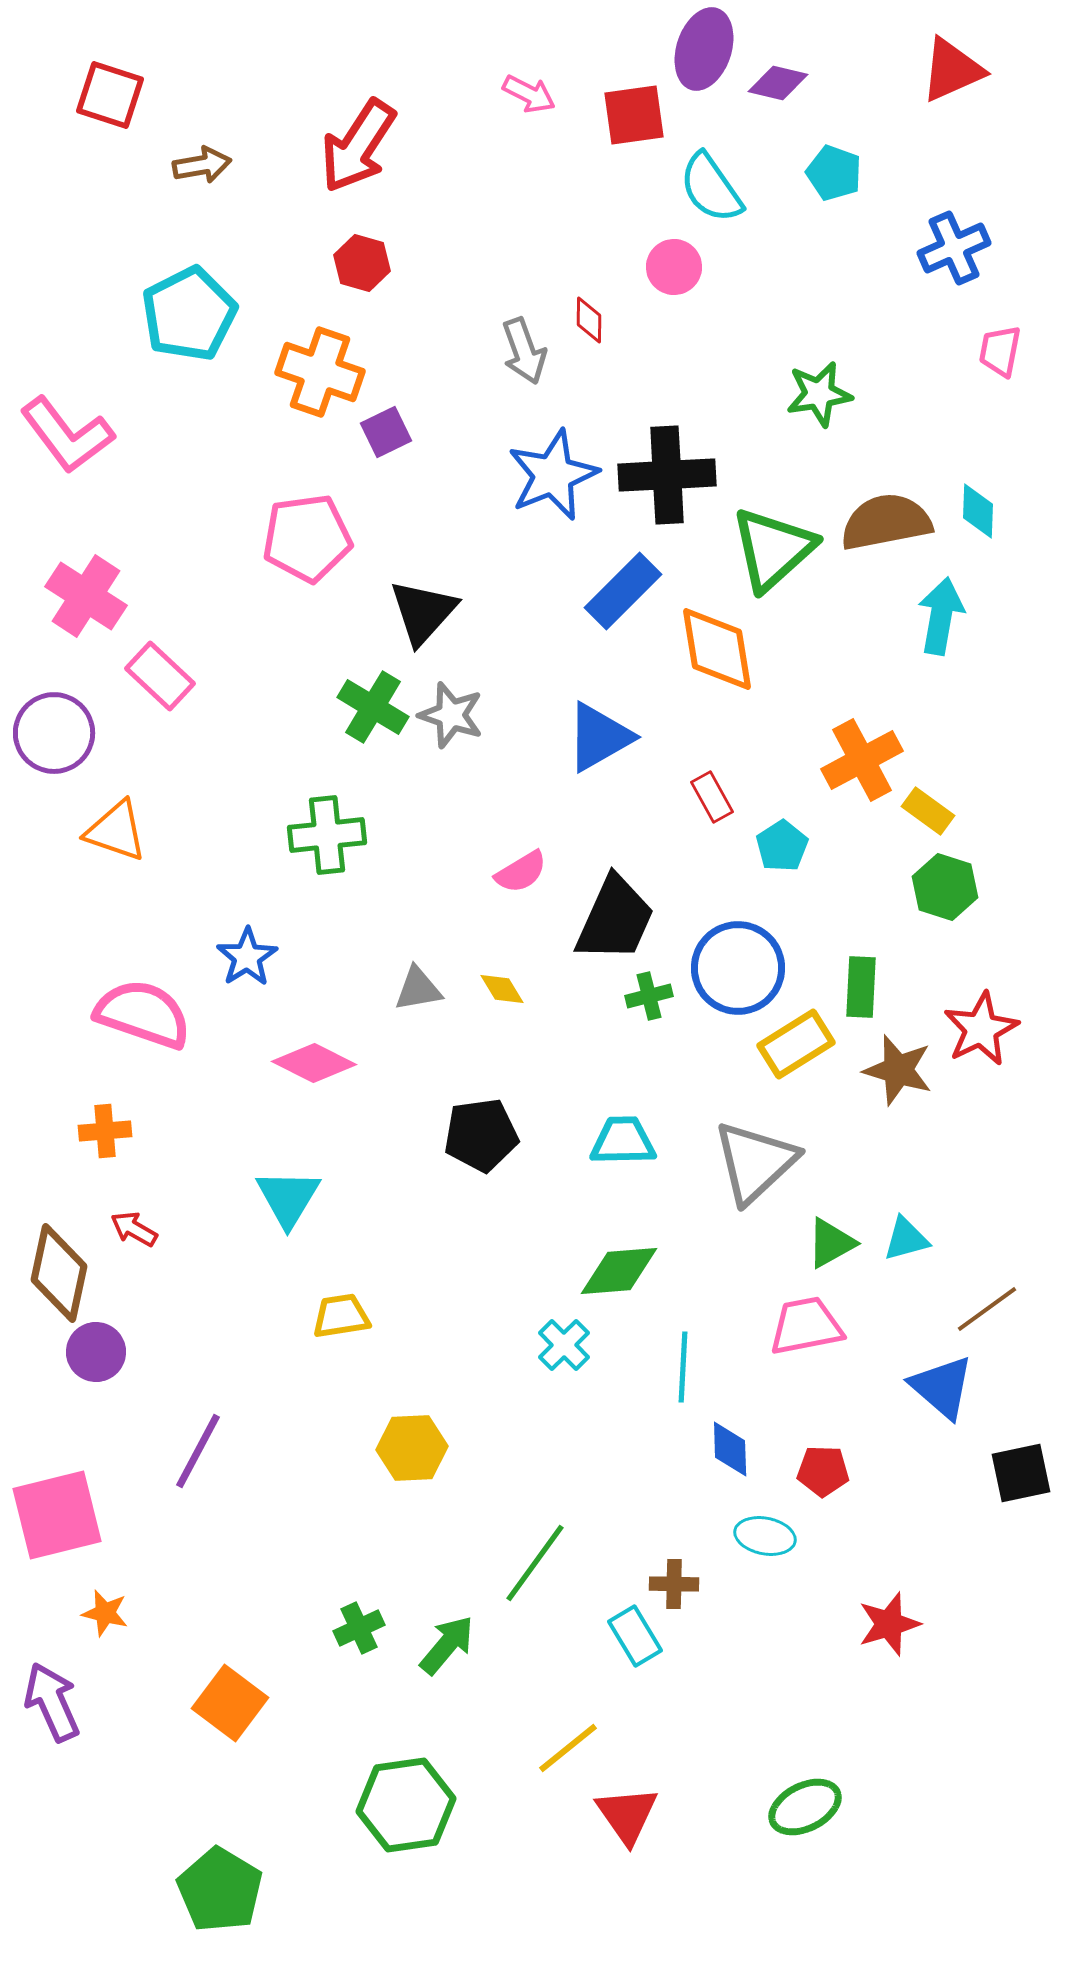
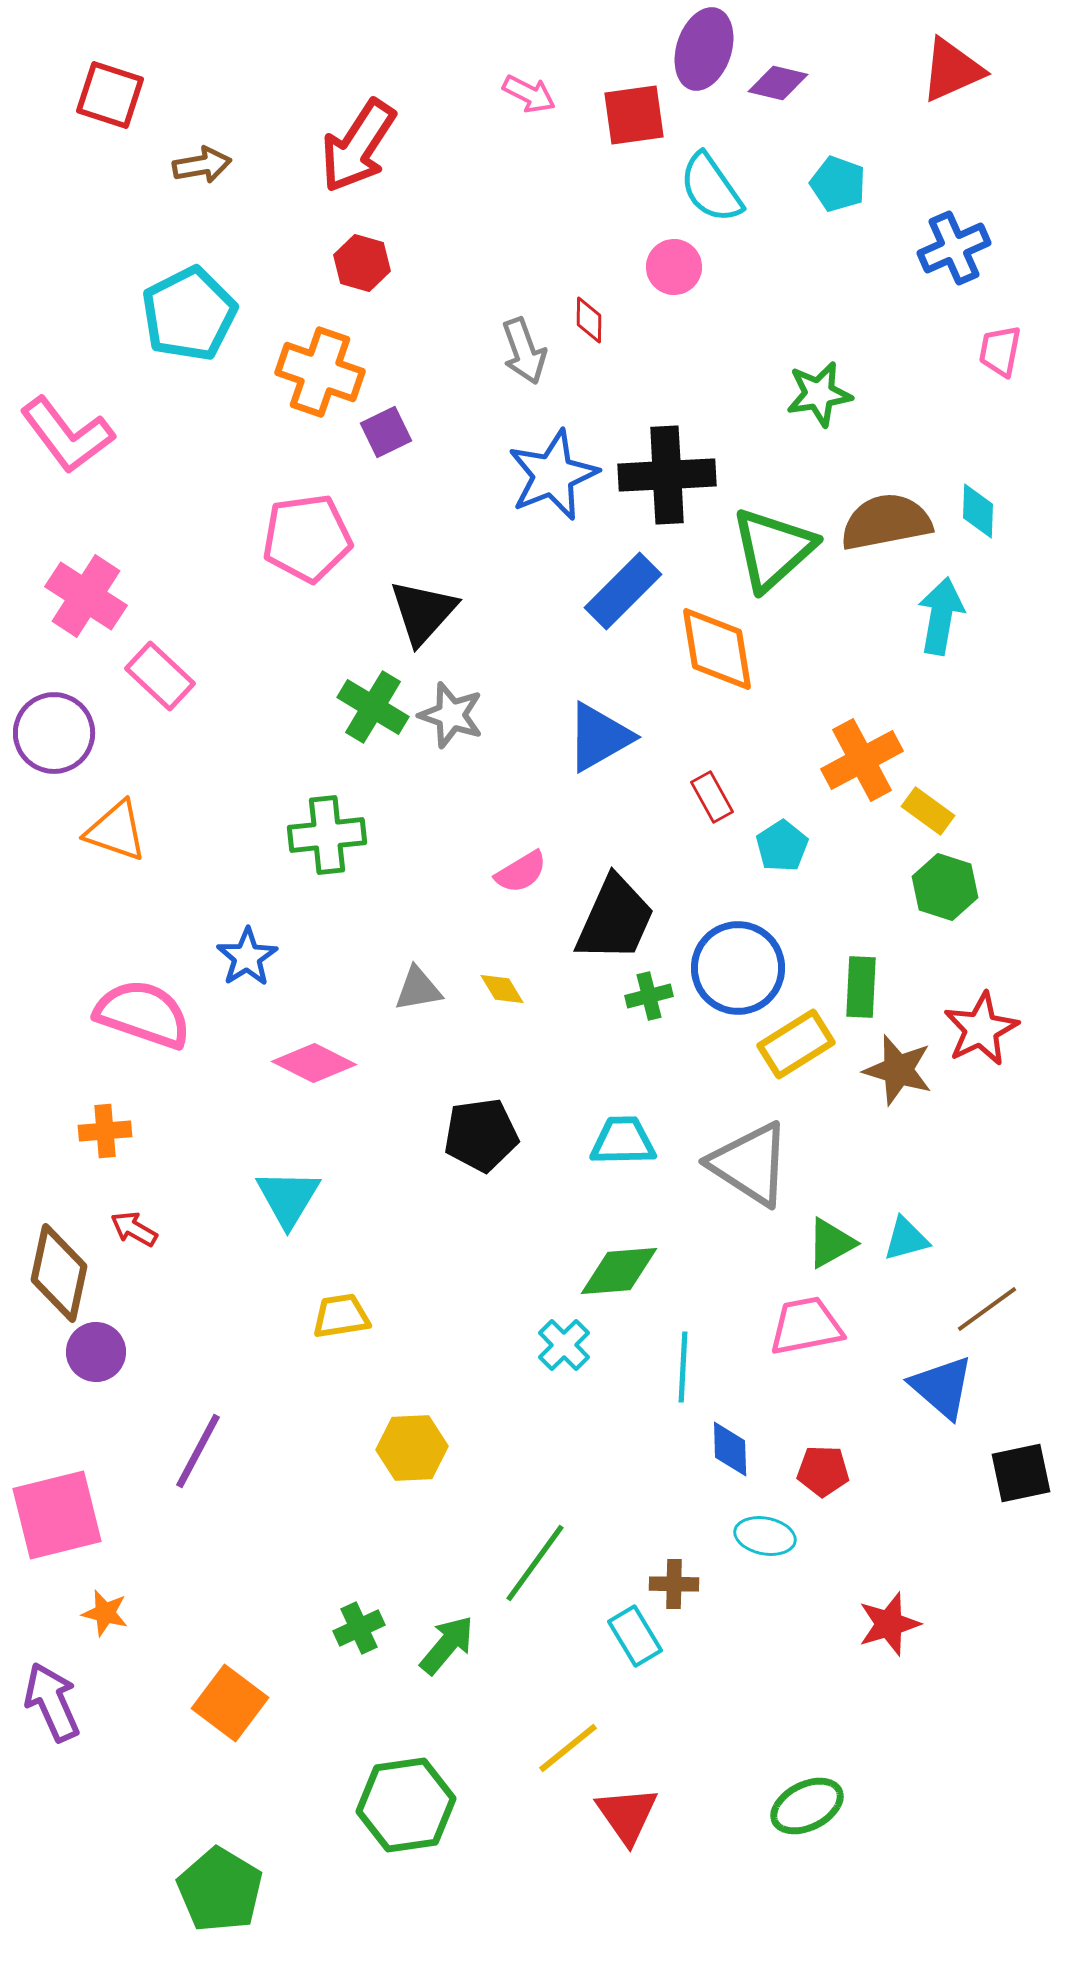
cyan pentagon at (834, 173): moved 4 px right, 11 px down
gray triangle at (755, 1162): moved 5 px left, 2 px down; rotated 44 degrees counterclockwise
green ellipse at (805, 1807): moved 2 px right, 1 px up
